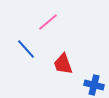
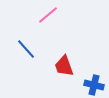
pink line: moved 7 px up
red trapezoid: moved 1 px right, 2 px down
